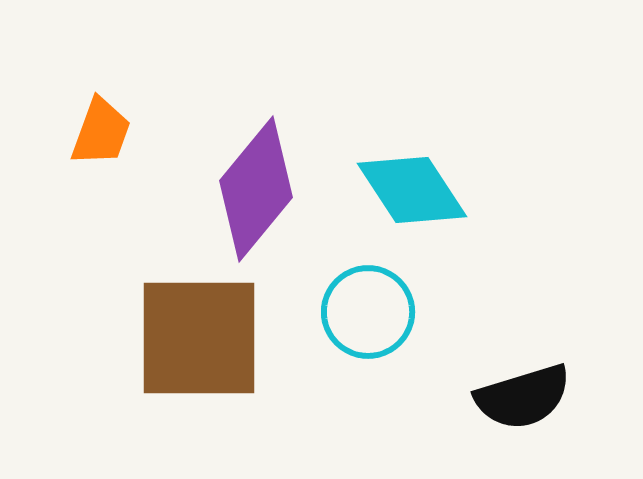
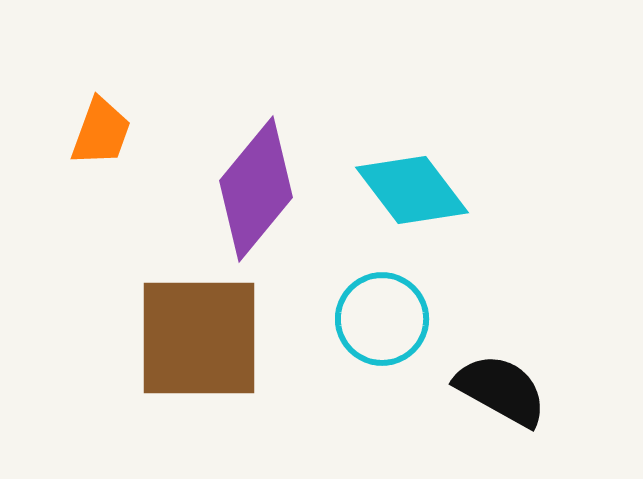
cyan diamond: rotated 4 degrees counterclockwise
cyan circle: moved 14 px right, 7 px down
black semicircle: moved 22 px left, 7 px up; rotated 134 degrees counterclockwise
